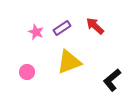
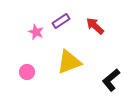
purple rectangle: moved 1 px left, 7 px up
black L-shape: moved 1 px left
